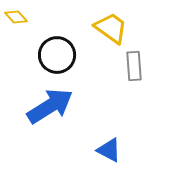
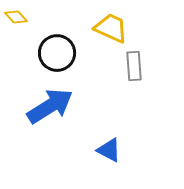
yellow trapezoid: rotated 12 degrees counterclockwise
black circle: moved 2 px up
